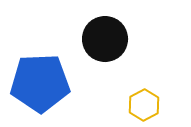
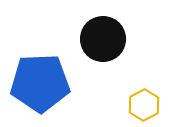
black circle: moved 2 px left
